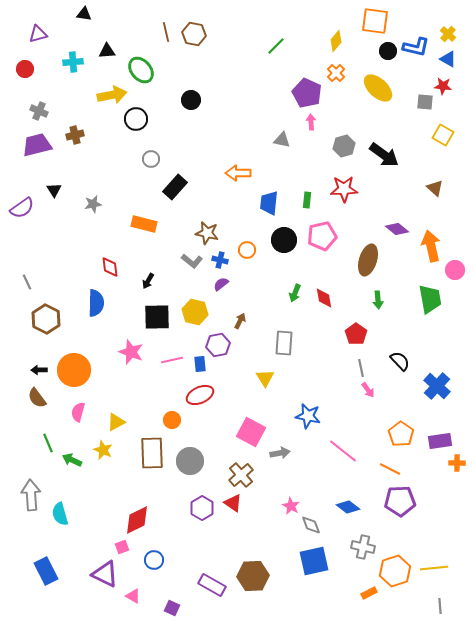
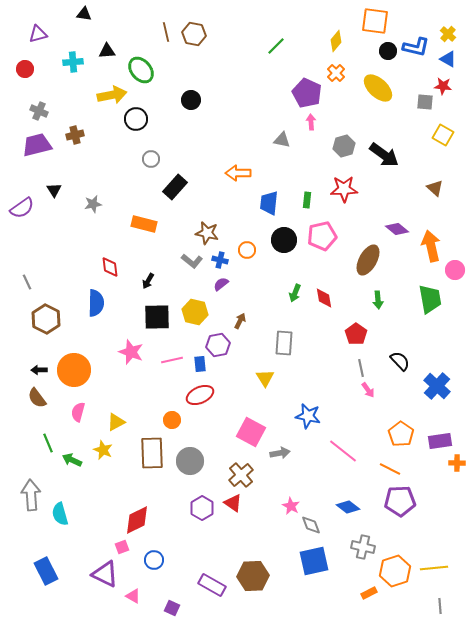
brown ellipse at (368, 260): rotated 12 degrees clockwise
